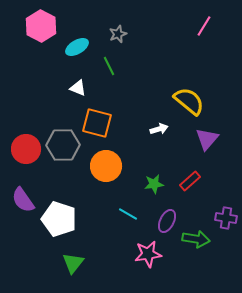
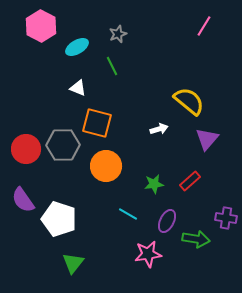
green line: moved 3 px right
